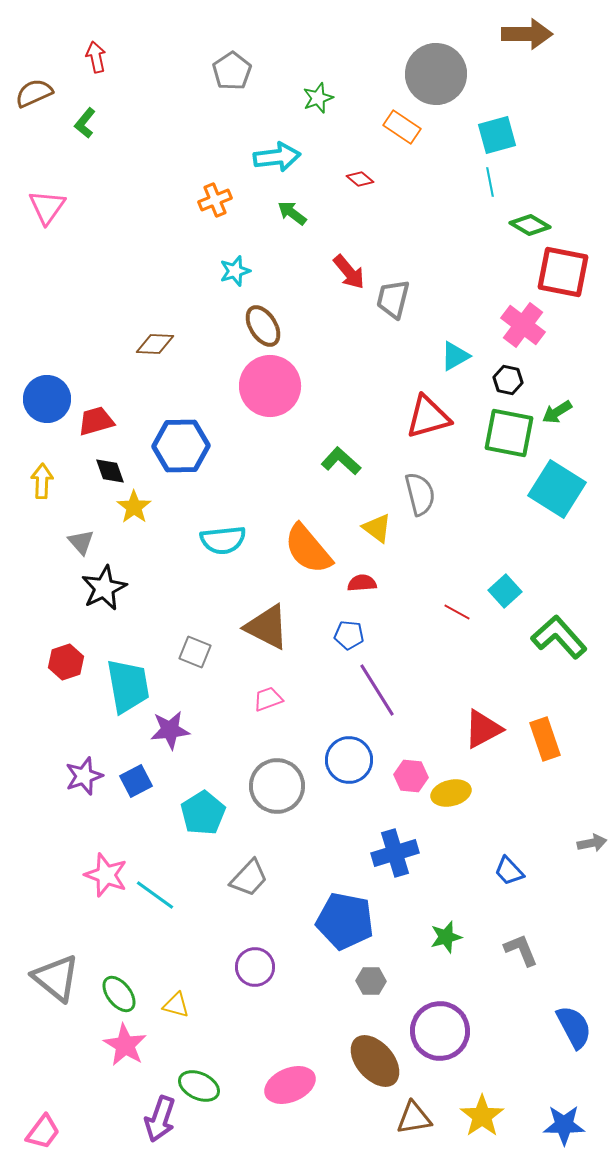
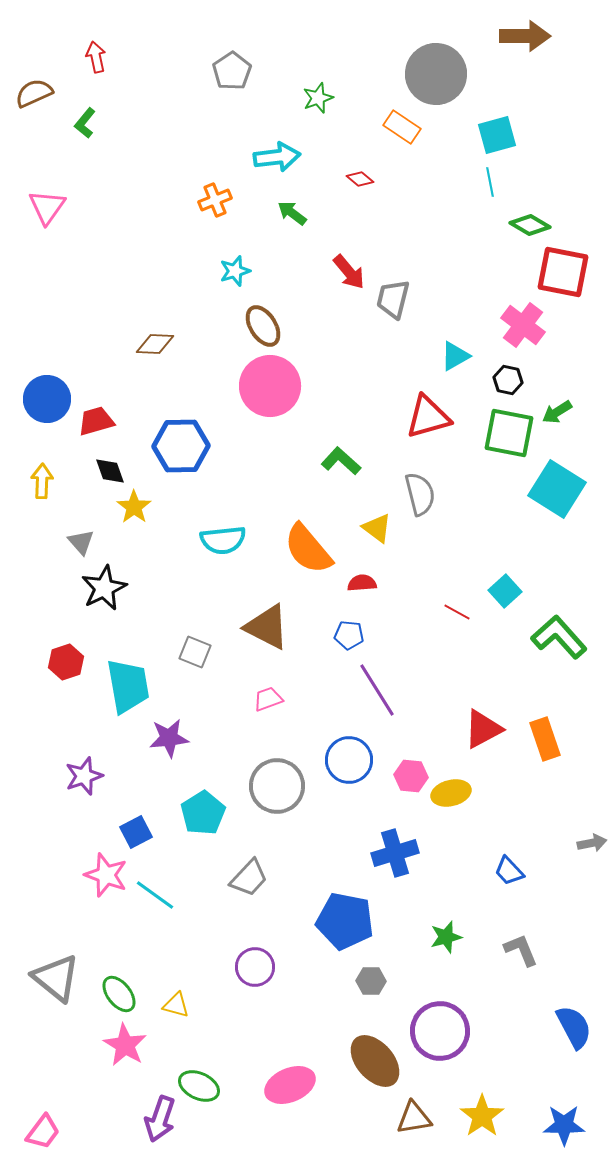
brown arrow at (527, 34): moved 2 px left, 2 px down
purple star at (170, 730): moved 1 px left, 8 px down
blue square at (136, 781): moved 51 px down
